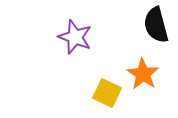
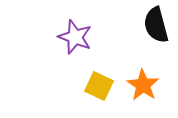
orange star: moved 11 px down
yellow square: moved 8 px left, 7 px up
